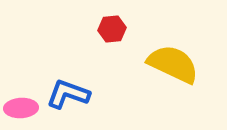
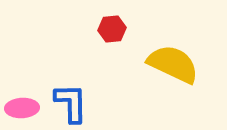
blue L-shape: moved 3 px right, 9 px down; rotated 69 degrees clockwise
pink ellipse: moved 1 px right
